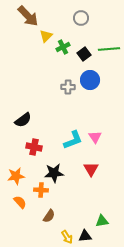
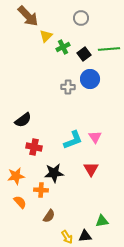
blue circle: moved 1 px up
